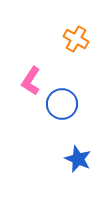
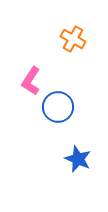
orange cross: moved 3 px left
blue circle: moved 4 px left, 3 px down
